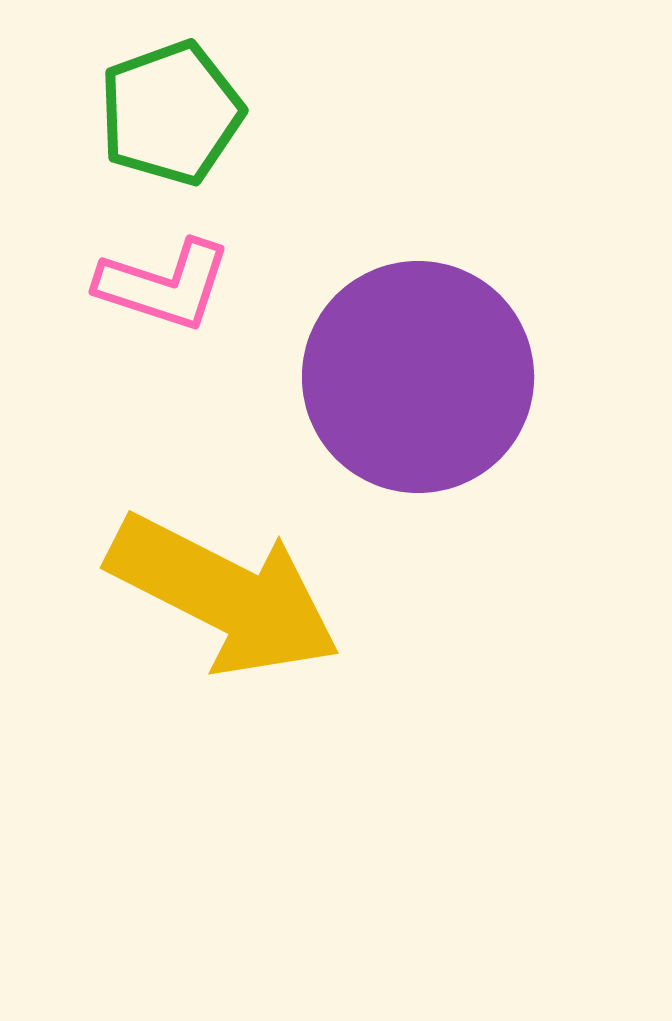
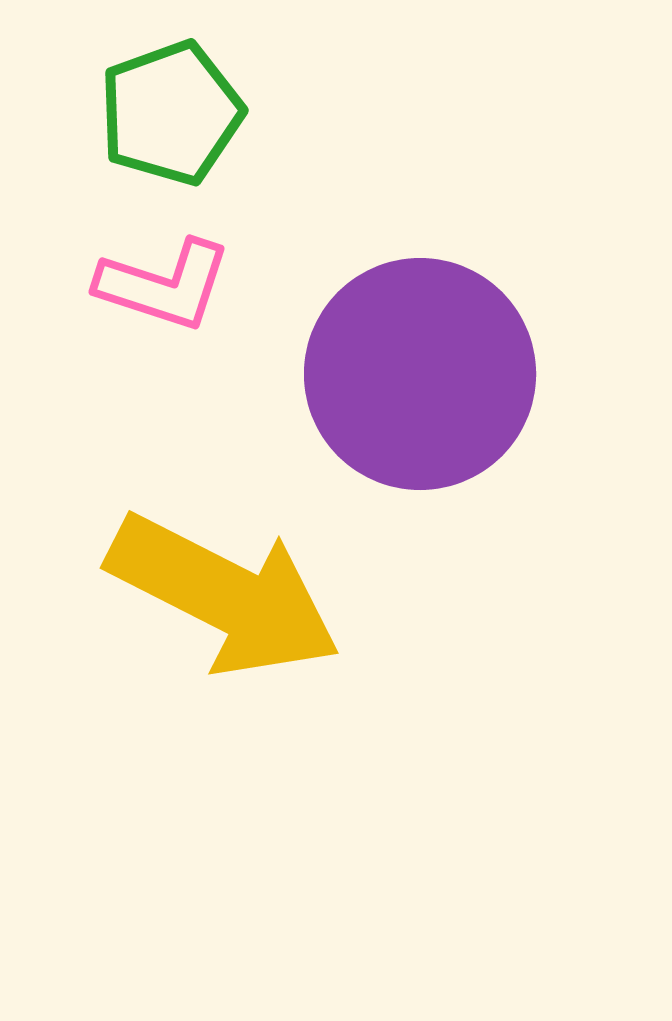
purple circle: moved 2 px right, 3 px up
